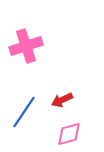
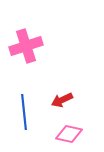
blue line: rotated 40 degrees counterclockwise
pink diamond: rotated 28 degrees clockwise
